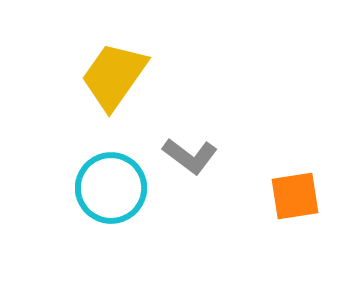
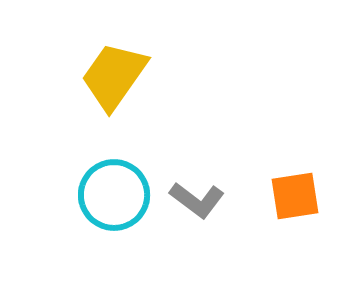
gray L-shape: moved 7 px right, 44 px down
cyan circle: moved 3 px right, 7 px down
